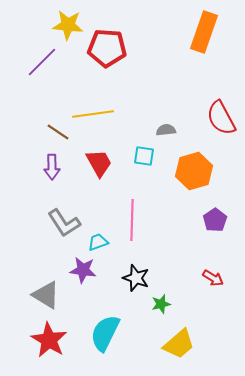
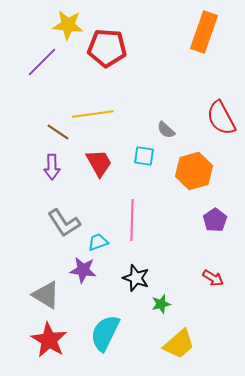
gray semicircle: rotated 132 degrees counterclockwise
